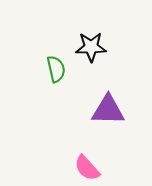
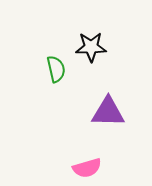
purple triangle: moved 2 px down
pink semicircle: rotated 64 degrees counterclockwise
